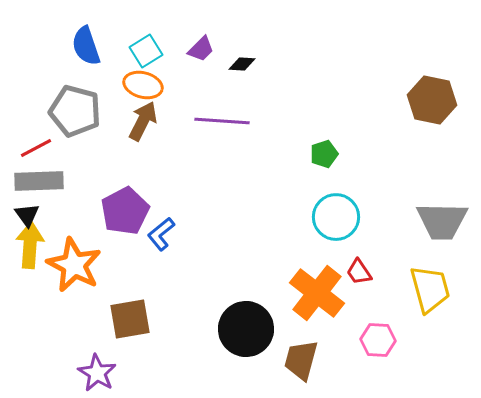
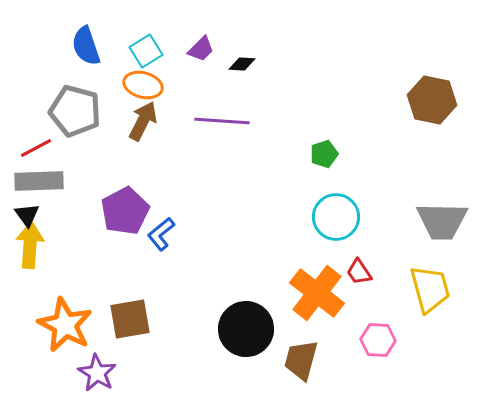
orange star: moved 9 px left, 60 px down
